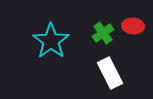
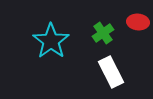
red ellipse: moved 5 px right, 4 px up
white rectangle: moved 1 px right, 1 px up
